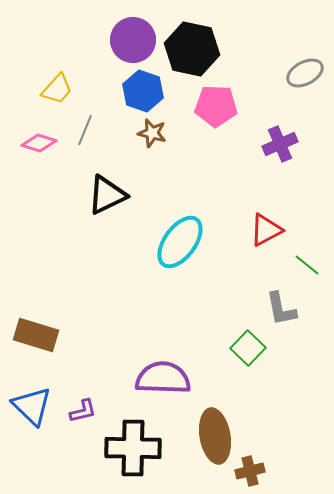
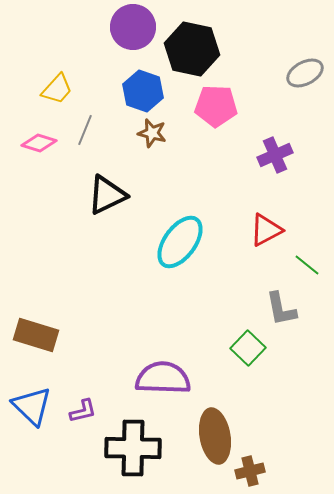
purple circle: moved 13 px up
purple cross: moved 5 px left, 11 px down
